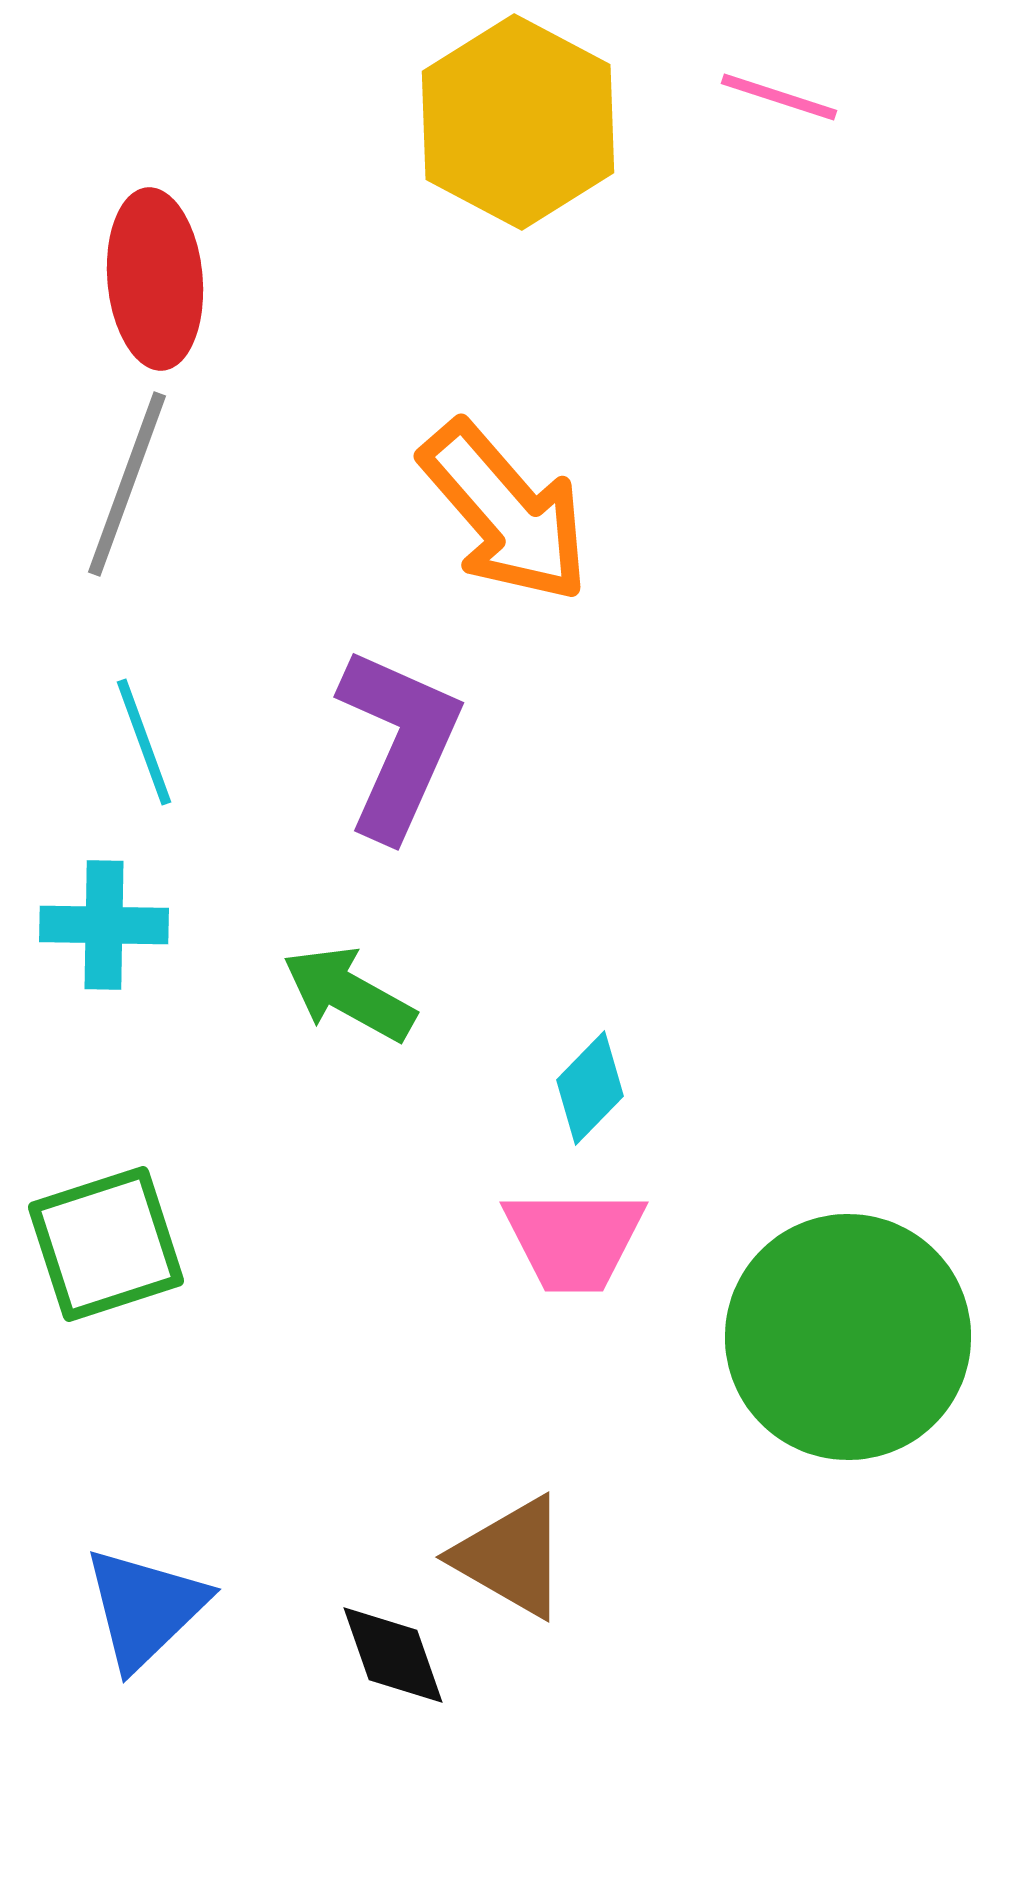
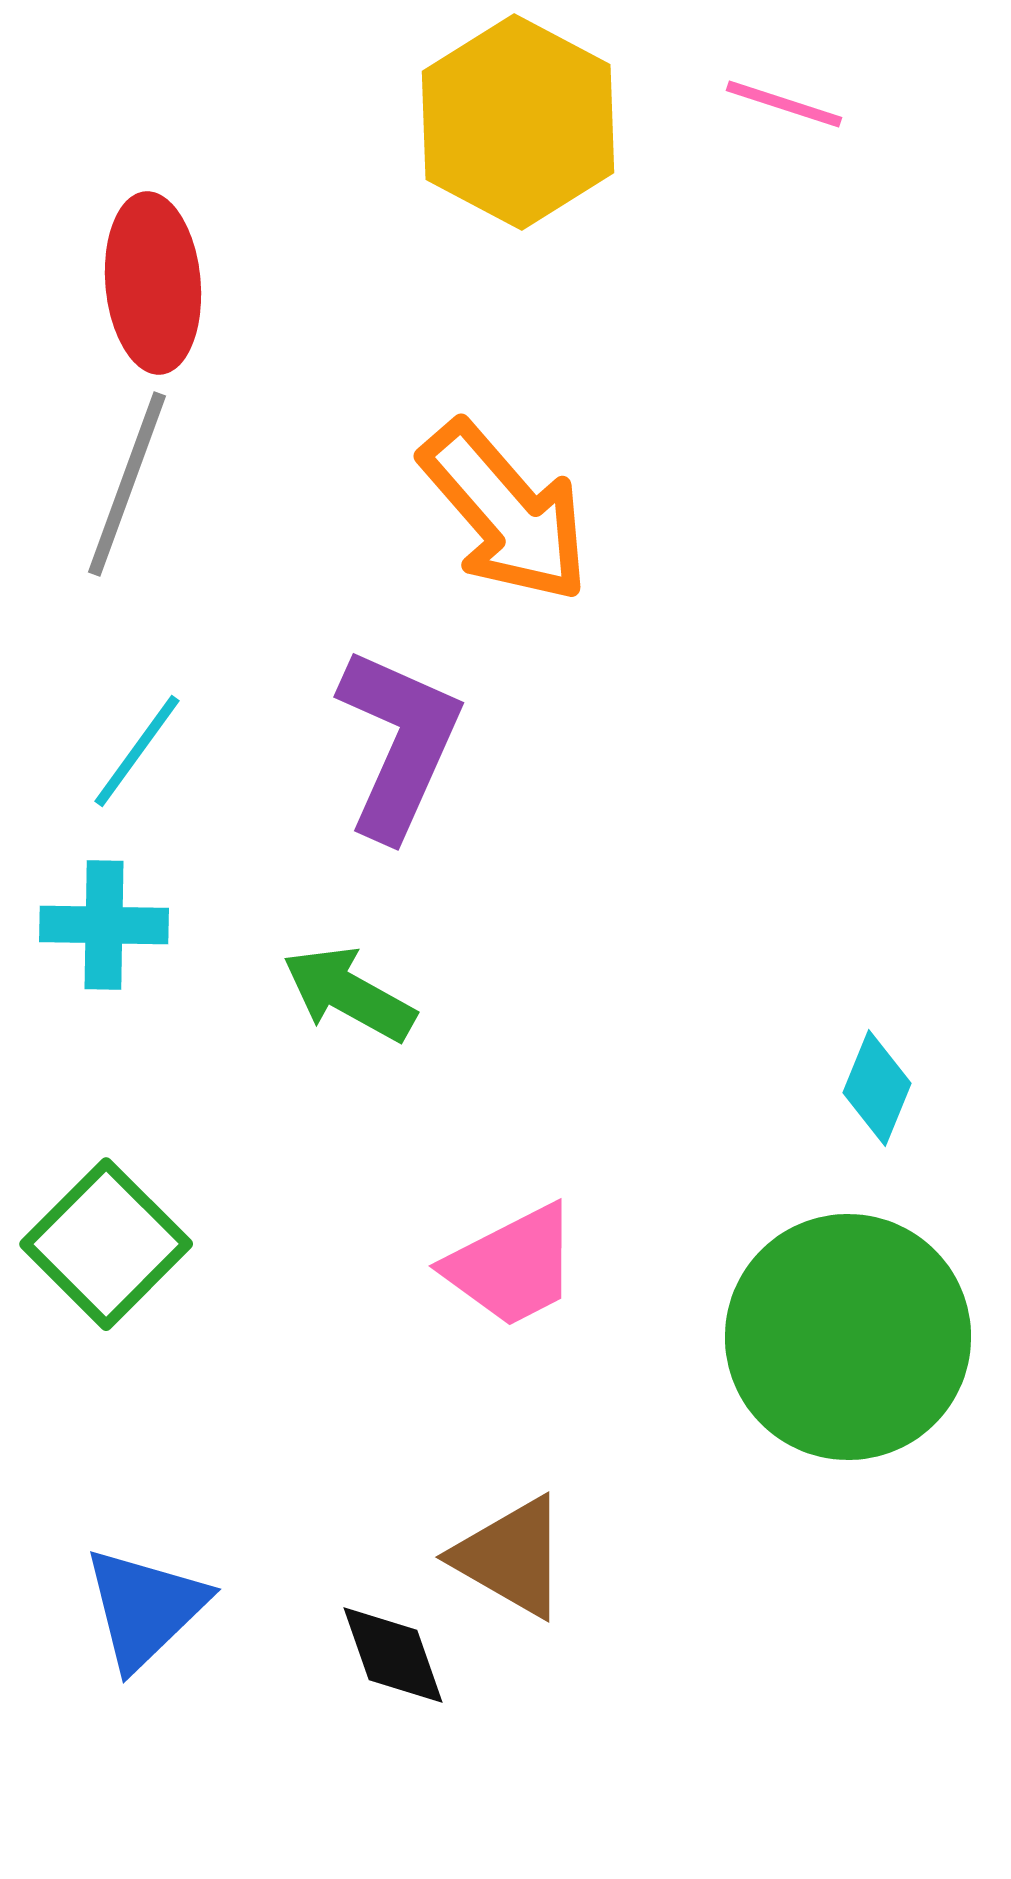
pink line: moved 5 px right, 7 px down
red ellipse: moved 2 px left, 4 px down
cyan line: moved 7 px left, 9 px down; rotated 56 degrees clockwise
cyan diamond: moved 287 px right; rotated 22 degrees counterclockwise
pink trapezoid: moved 62 px left, 26 px down; rotated 27 degrees counterclockwise
green square: rotated 27 degrees counterclockwise
